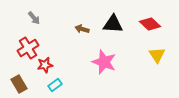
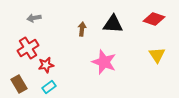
gray arrow: rotated 120 degrees clockwise
red diamond: moved 4 px right, 5 px up; rotated 25 degrees counterclockwise
brown arrow: rotated 80 degrees clockwise
red star: moved 1 px right
cyan rectangle: moved 6 px left, 2 px down
